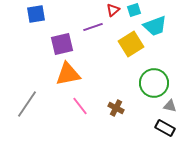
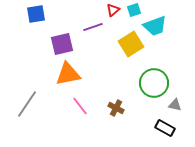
gray triangle: moved 5 px right, 1 px up
